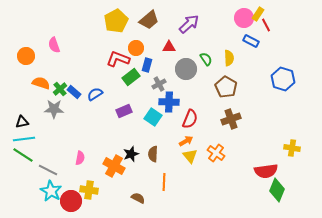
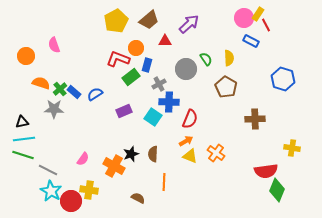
red triangle at (169, 47): moved 4 px left, 6 px up
brown cross at (231, 119): moved 24 px right; rotated 18 degrees clockwise
green line at (23, 155): rotated 15 degrees counterclockwise
yellow triangle at (190, 156): rotated 28 degrees counterclockwise
pink semicircle at (80, 158): moved 3 px right, 1 px down; rotated 24 degrees clockwise
